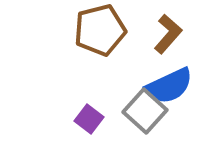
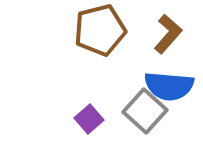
blue semicircle: rotated 30 degrees clockwise
purple square: rotated 12 degrees clockwise
